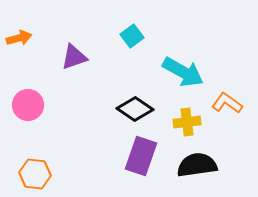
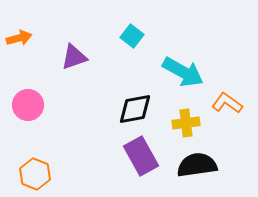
cyan square: rotated 15 degrees counterclockwise
black diamond: rotated 45 degrees counterclockwise
yellow cross: moved 1 px left, 1 px down
purple rectangle: rotated 48 degrees counterclockwise
orange hexagon: rotated 16 degrees clockwise
